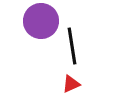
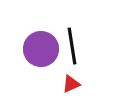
purple circle: moved 28 px down
